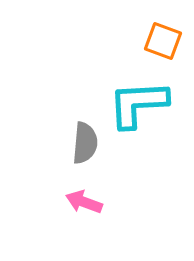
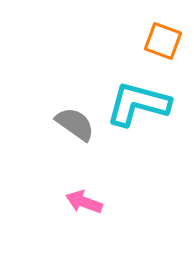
cyan L-shape: rotated 18 degrees clockwise
gray semicircle: moved 10 px left, 19 px up; rotated 60 degrees counterclockwise
